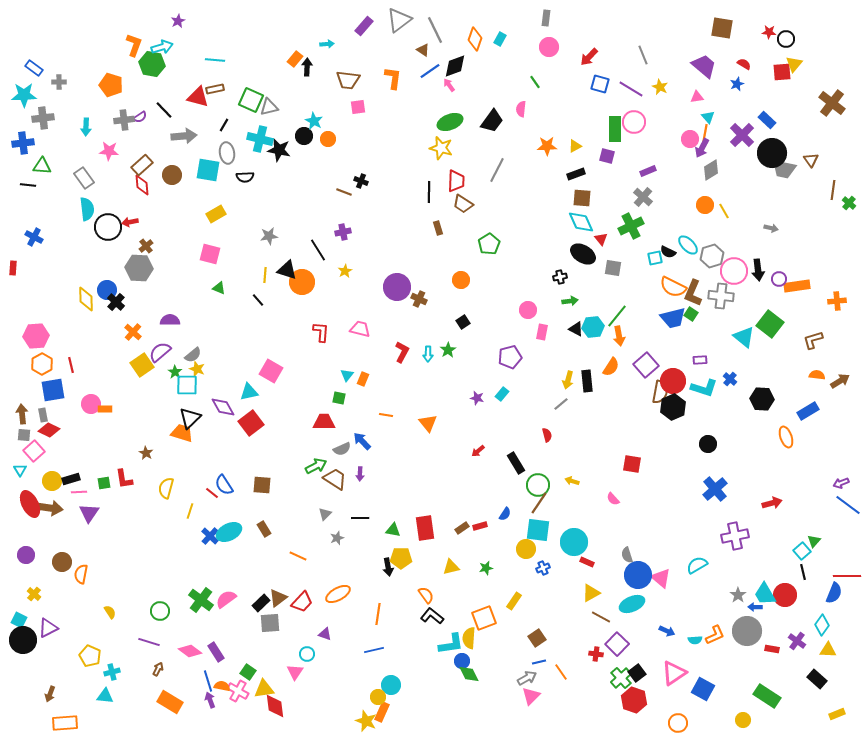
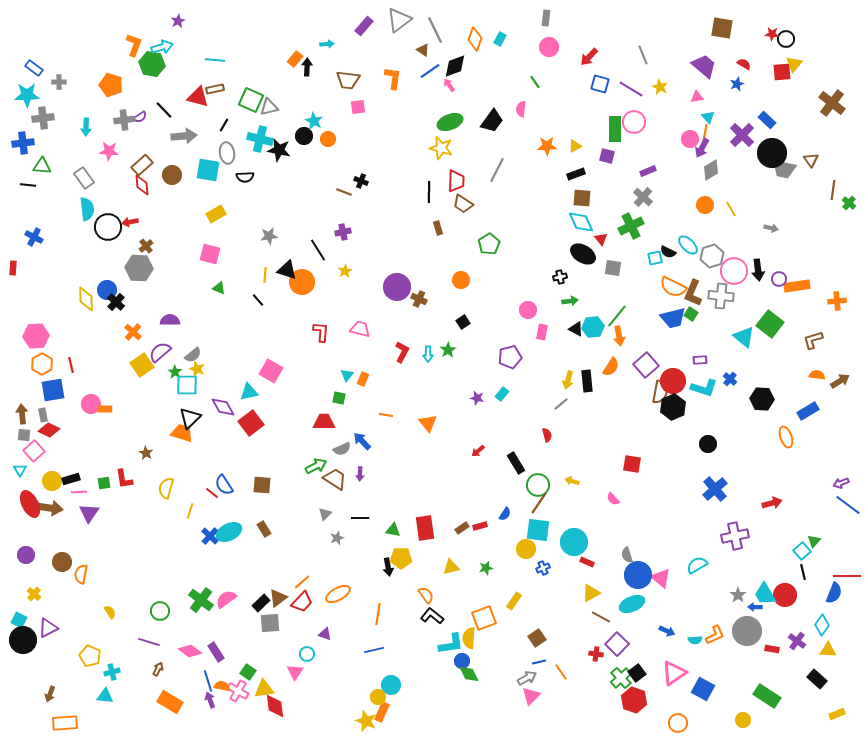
red star at (769, 32): moved 3 px right, 2 px down
cyan star at (24, 95): moved 3 px right
yellow line at (724, 211): moved 7 px right, 2 px up
orange line at (298, 556): moved 4 px right, 26 px down; rotated 66 degrees counterclockwise
